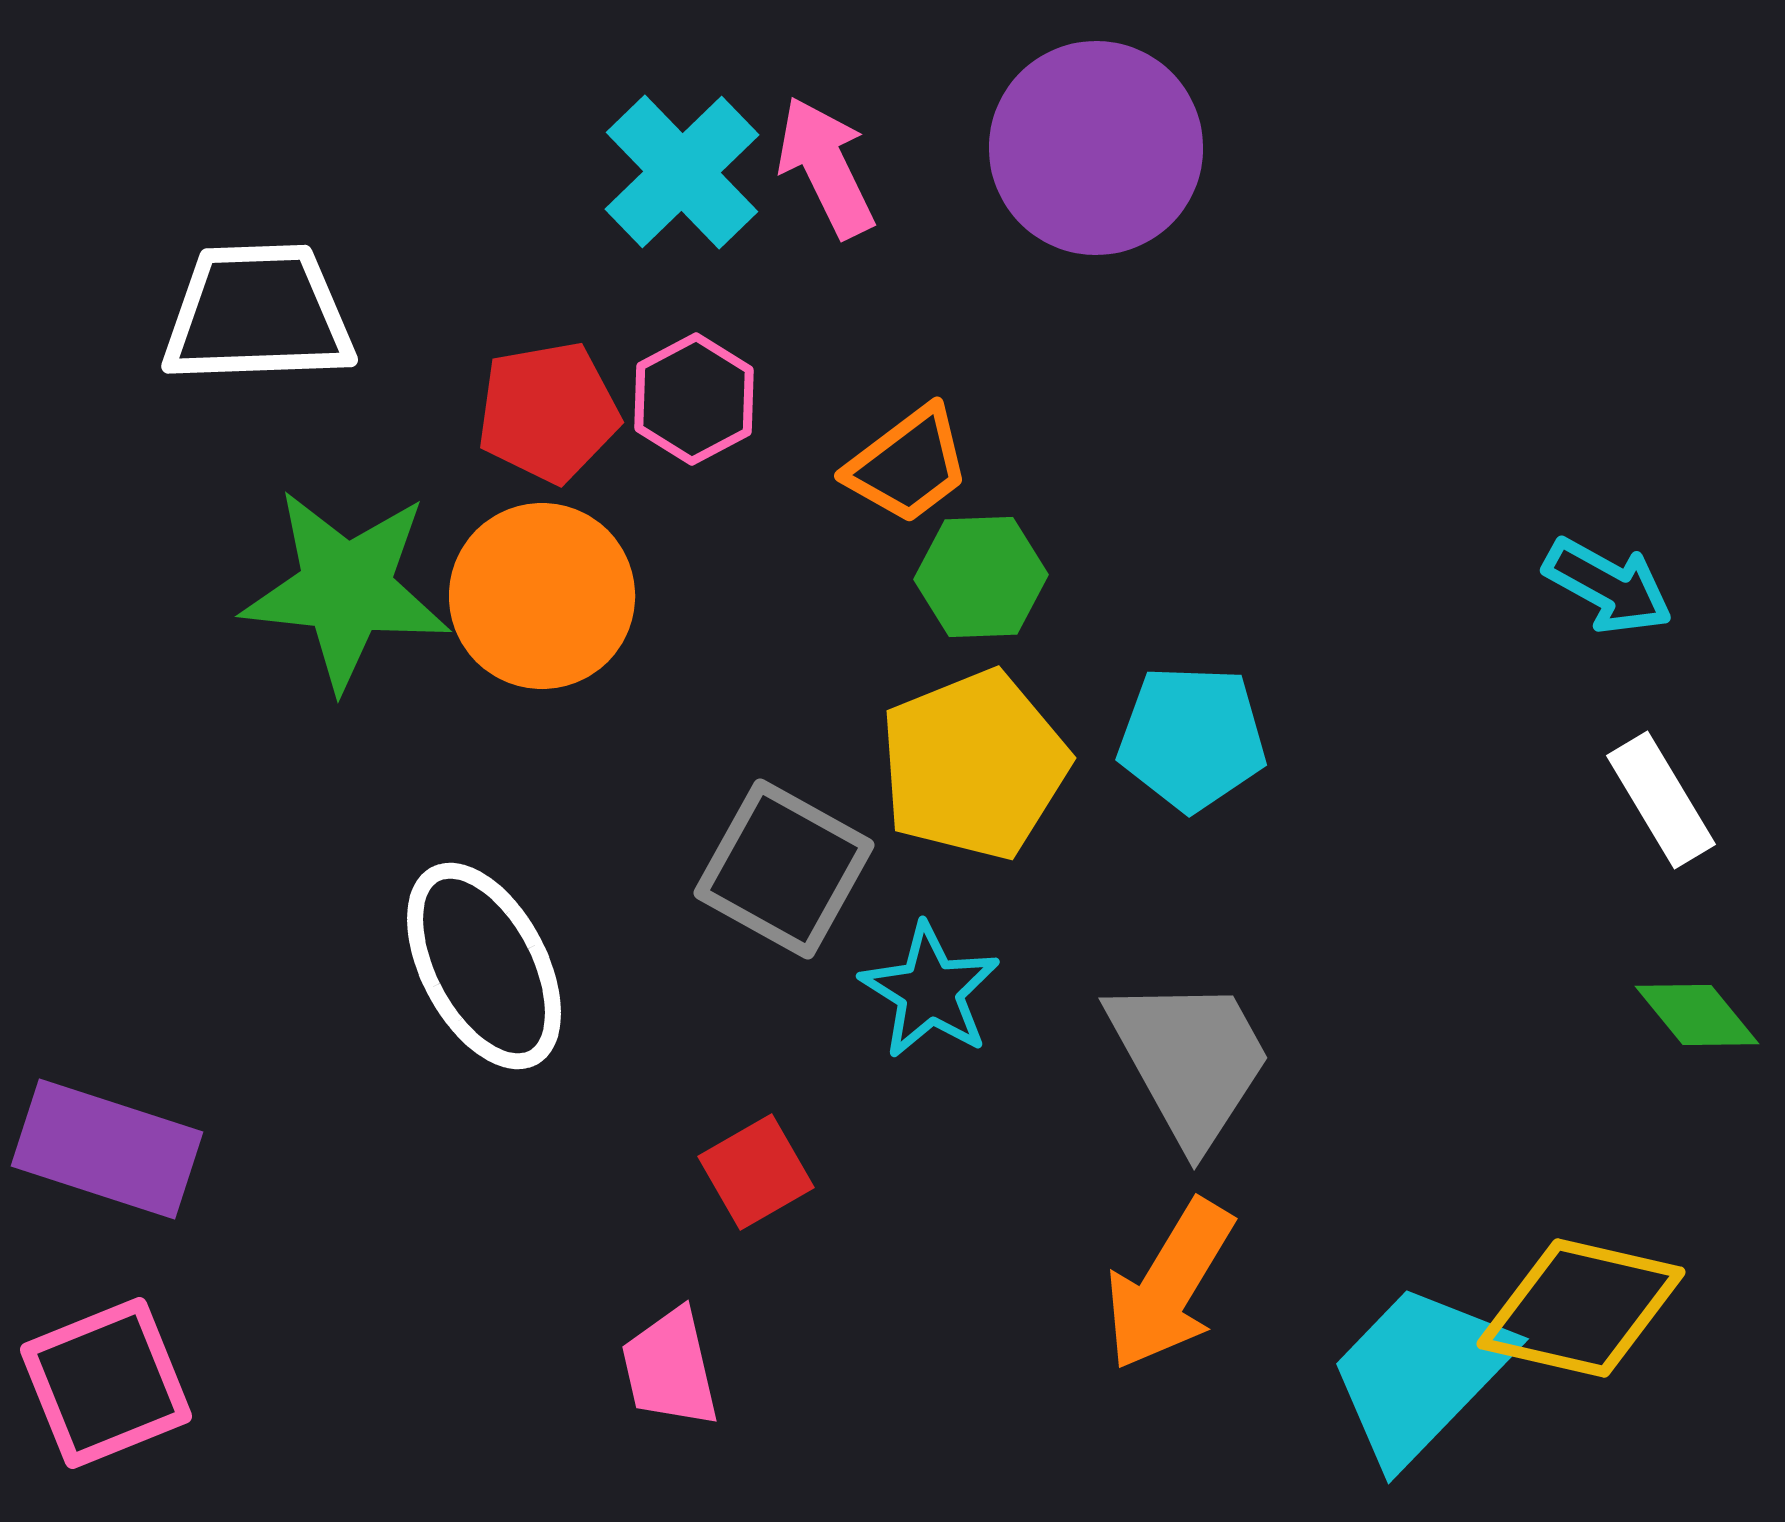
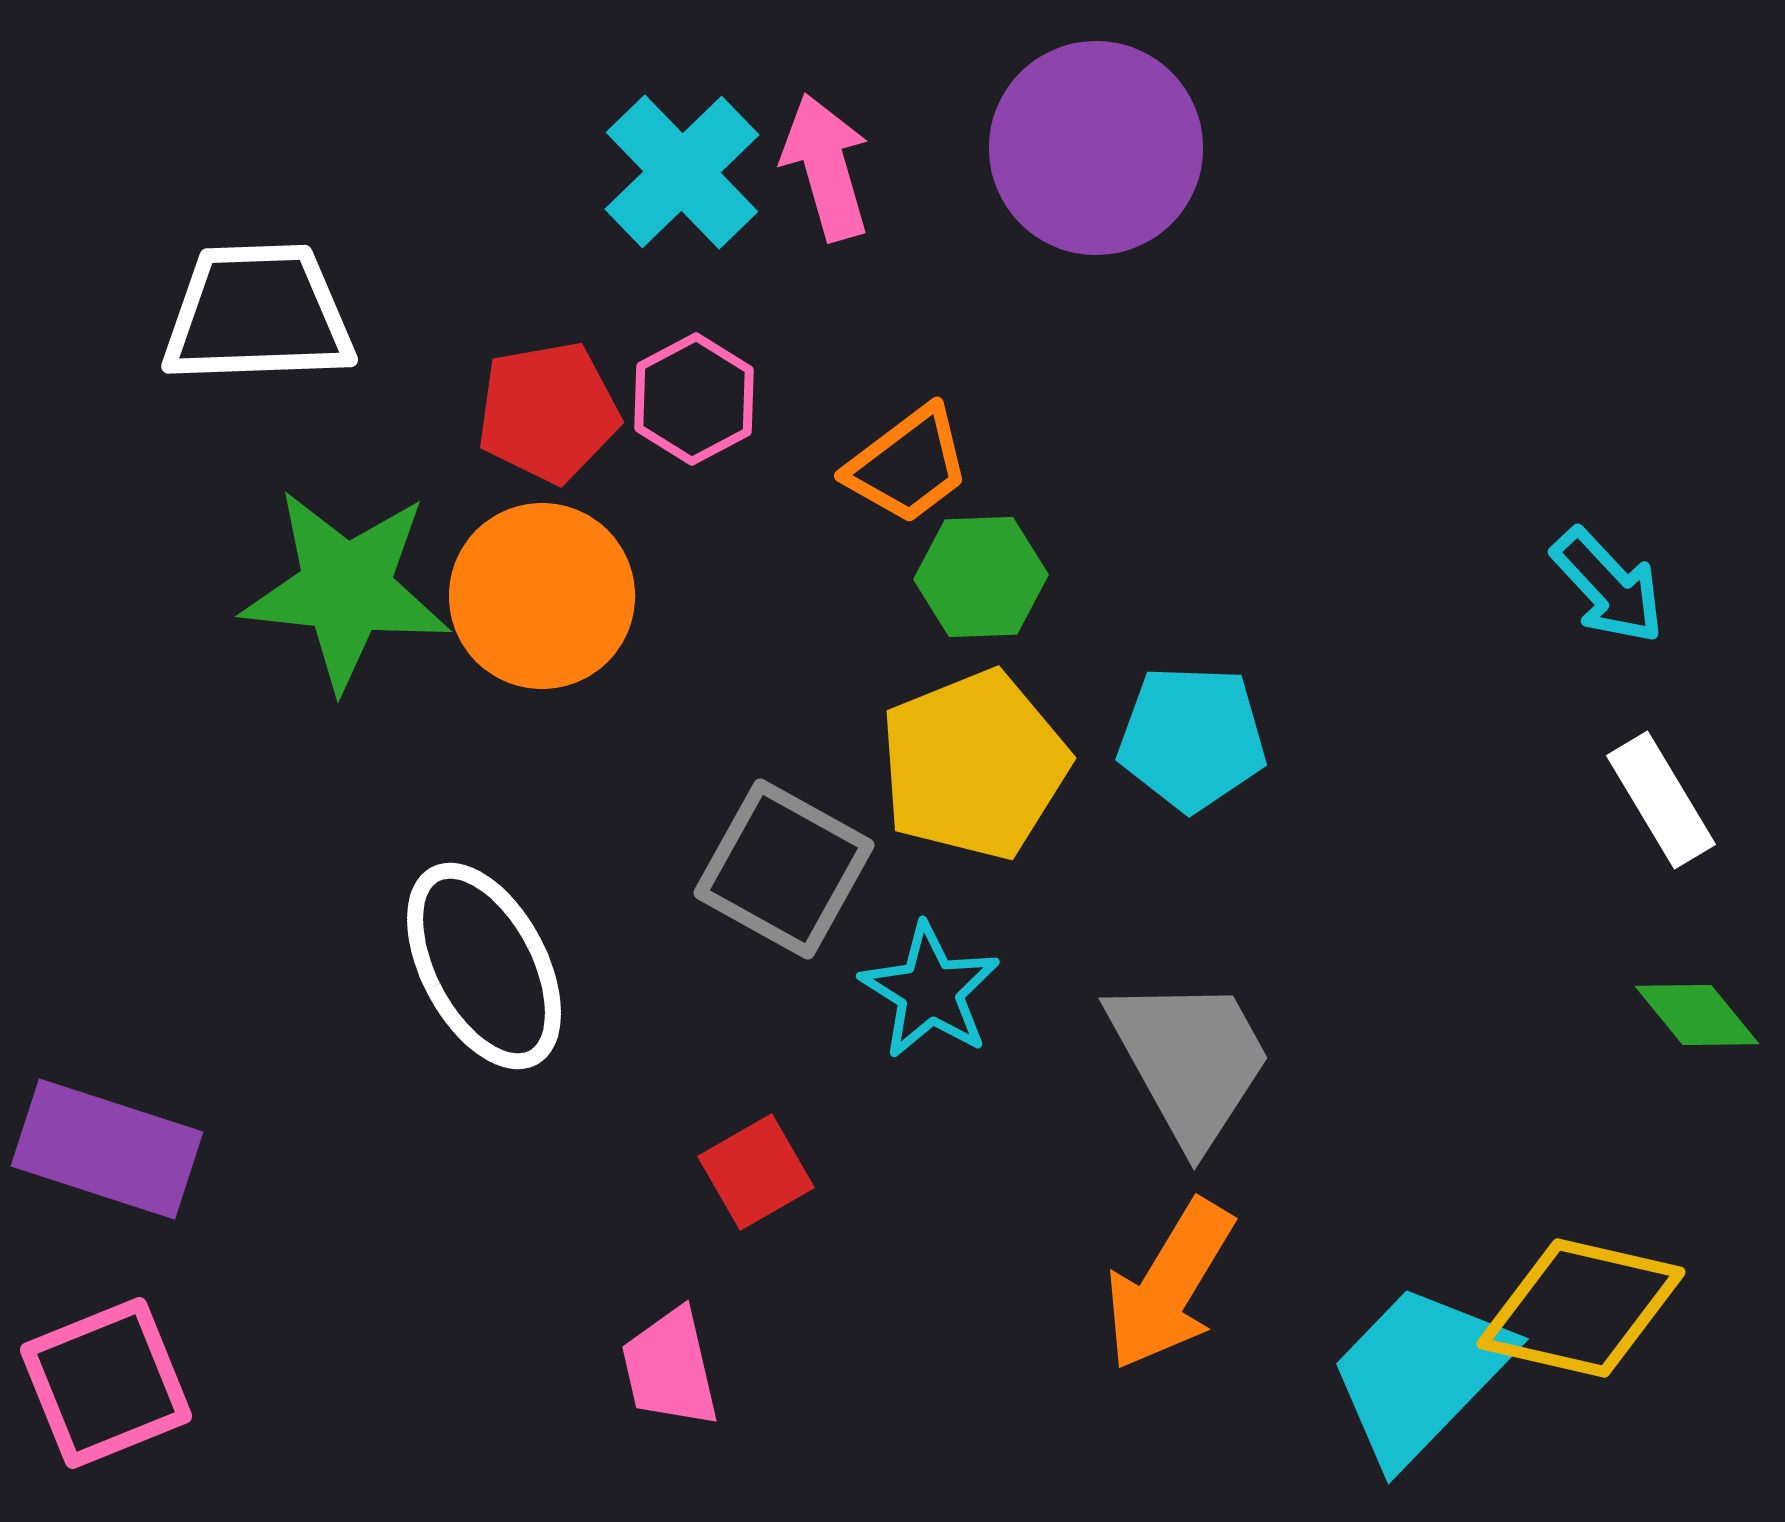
pink arrow: rotated 10 degrees clockwise
cyan arrow: rotated 18 degrees clockwise
